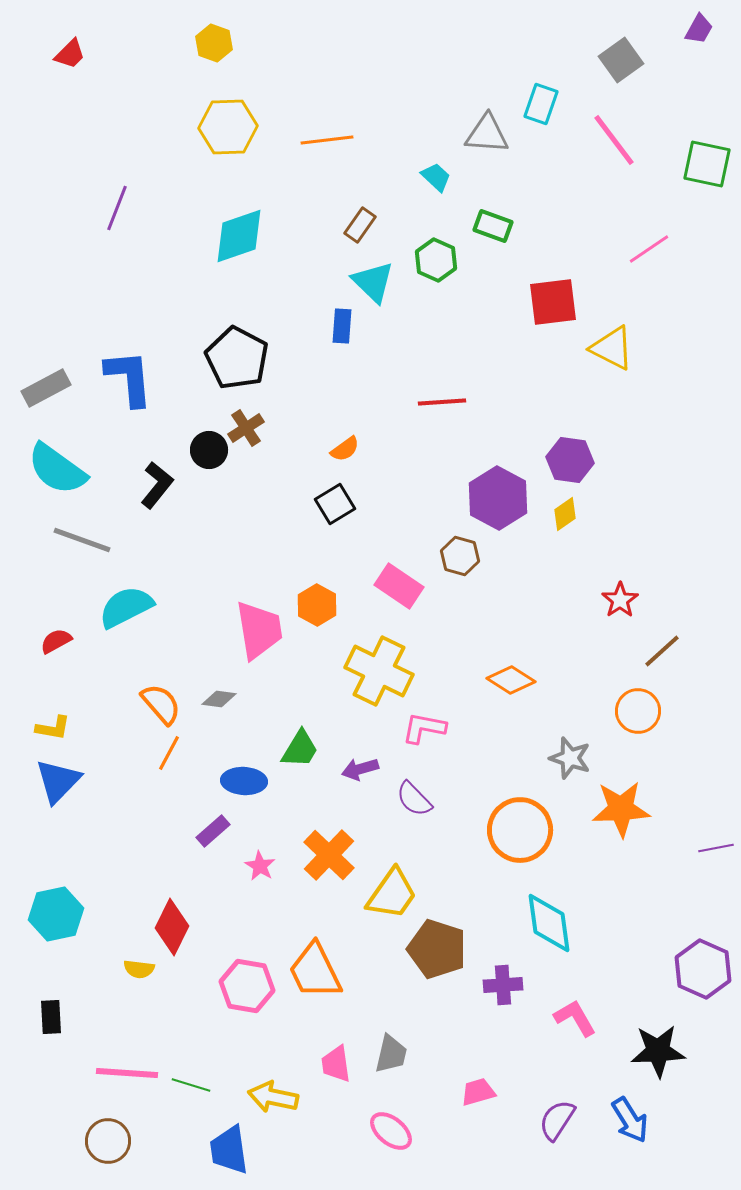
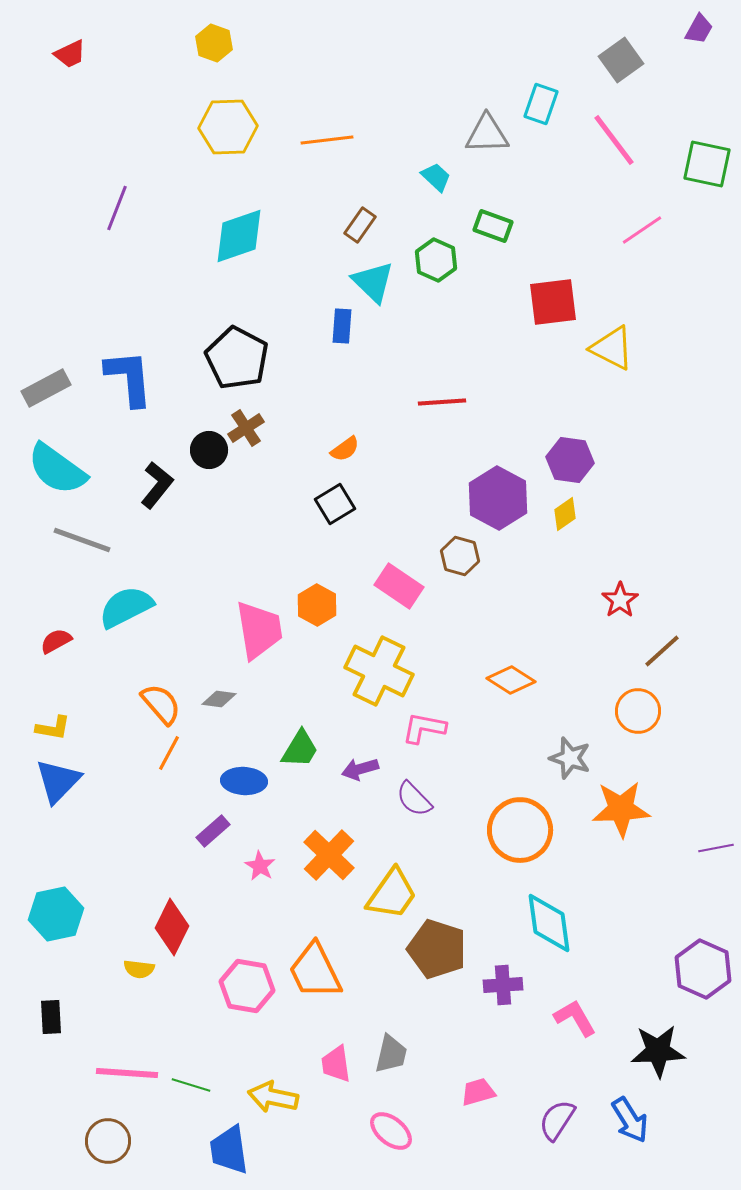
red trapezoid at (70, 54): rotated 20 degrees clockwise
gray triangle at (487, 134): rotated 6 degrees counterclockwise
pink line at (649, 249): moved 7 px left, 19 px up
